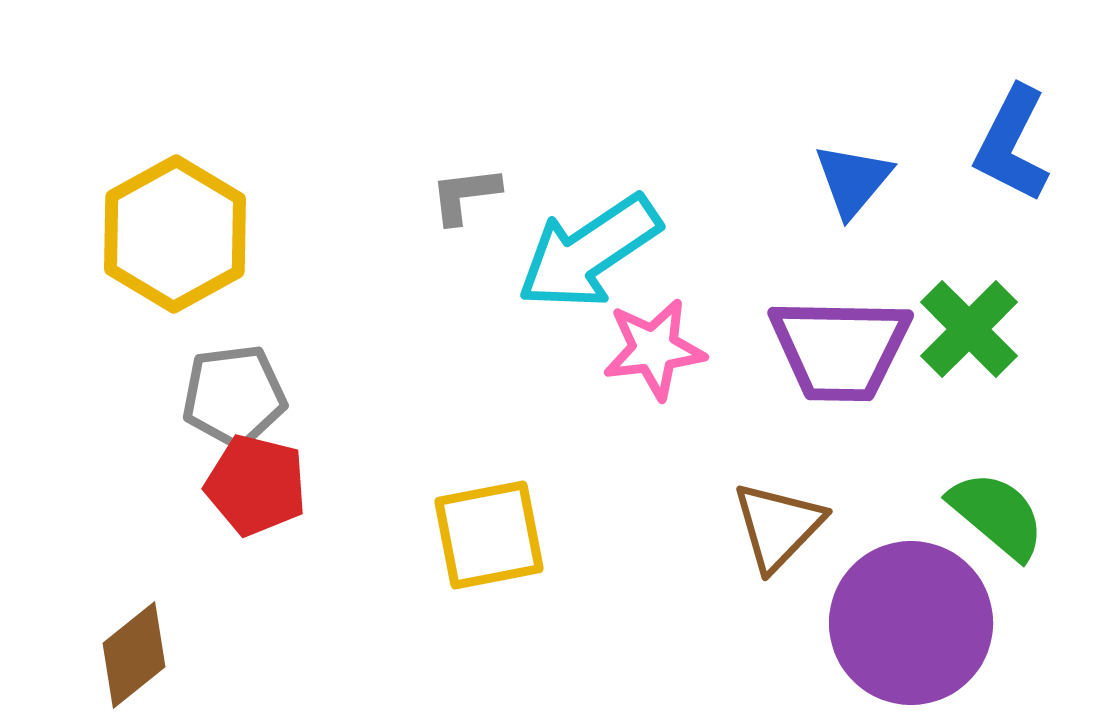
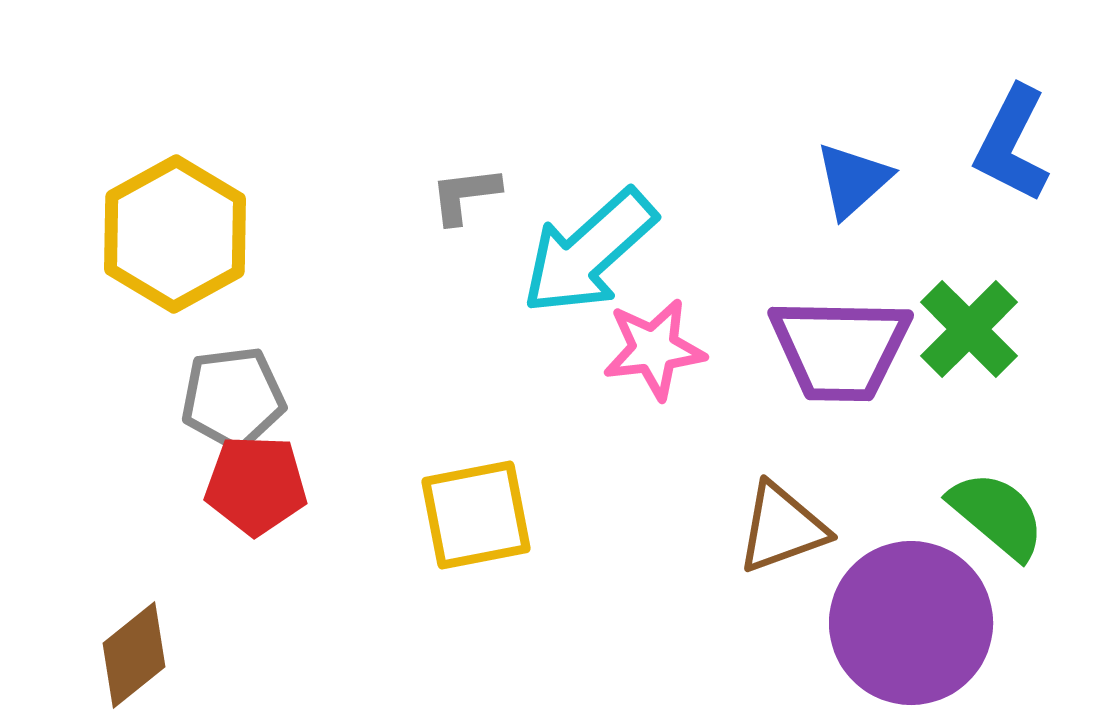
blue triangle: rotated 8 degrees clockwise
cyan arrow: rotated 8 degrees counterclockwise
gray pentagon: moved 1 px left, 2 px down
red pentagon: rotated 12 degrees counterclockwise
brown triangle: moved 4 px right, 2 px down; rotated 26 degrees clockwise
yellow square: moved 13 px left, 20 px up
